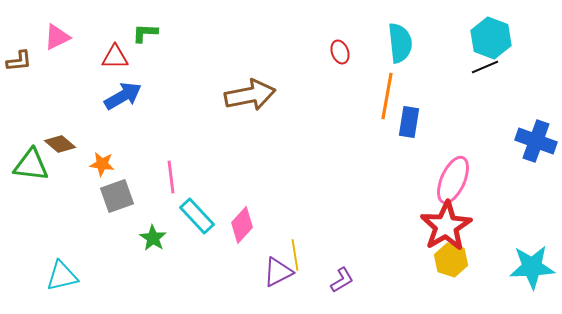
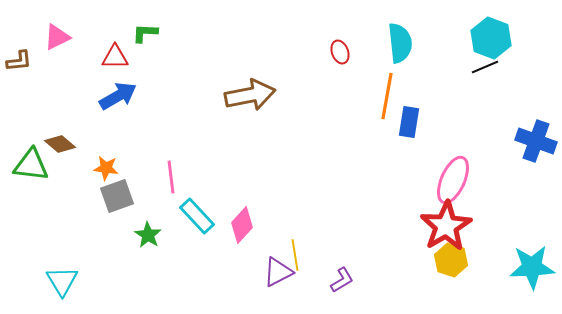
blue arrow: moved 5 px left
orange star: moved 4 px right, 4 px down
green star: moved 5 px left, 3 px up
cyan triangle: moved 5 px down; rotated 48 degrees counterclockwise
